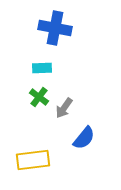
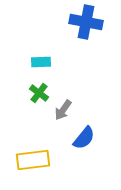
blue cross: moved 31 px right, 6 px up
cyan rectangle: moved 1 px left, 6 px up
green cross: moved 4 px up
gray arrow: moved 1 px left, 2 px down
